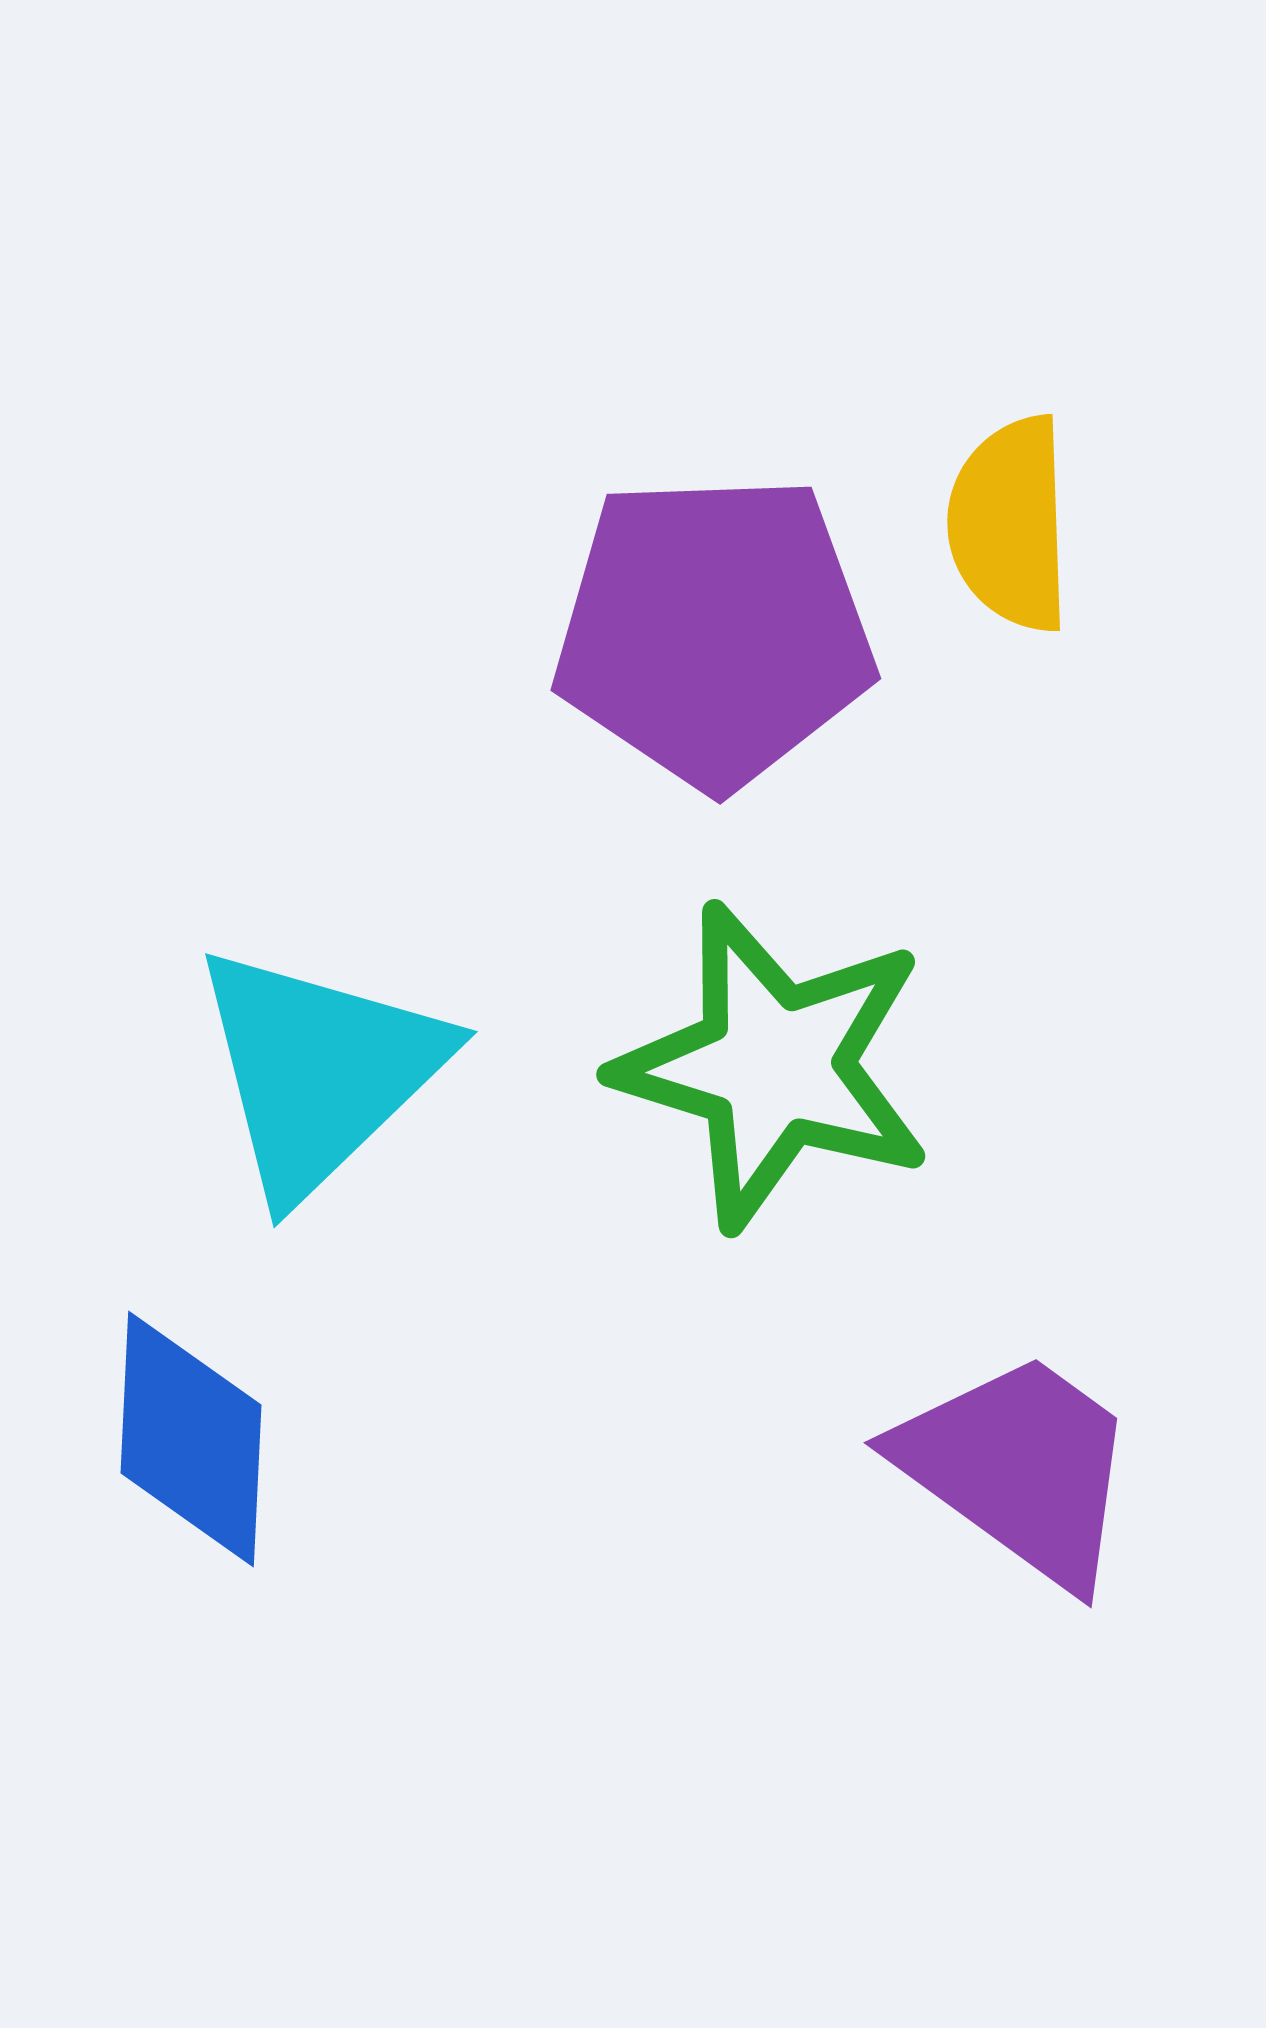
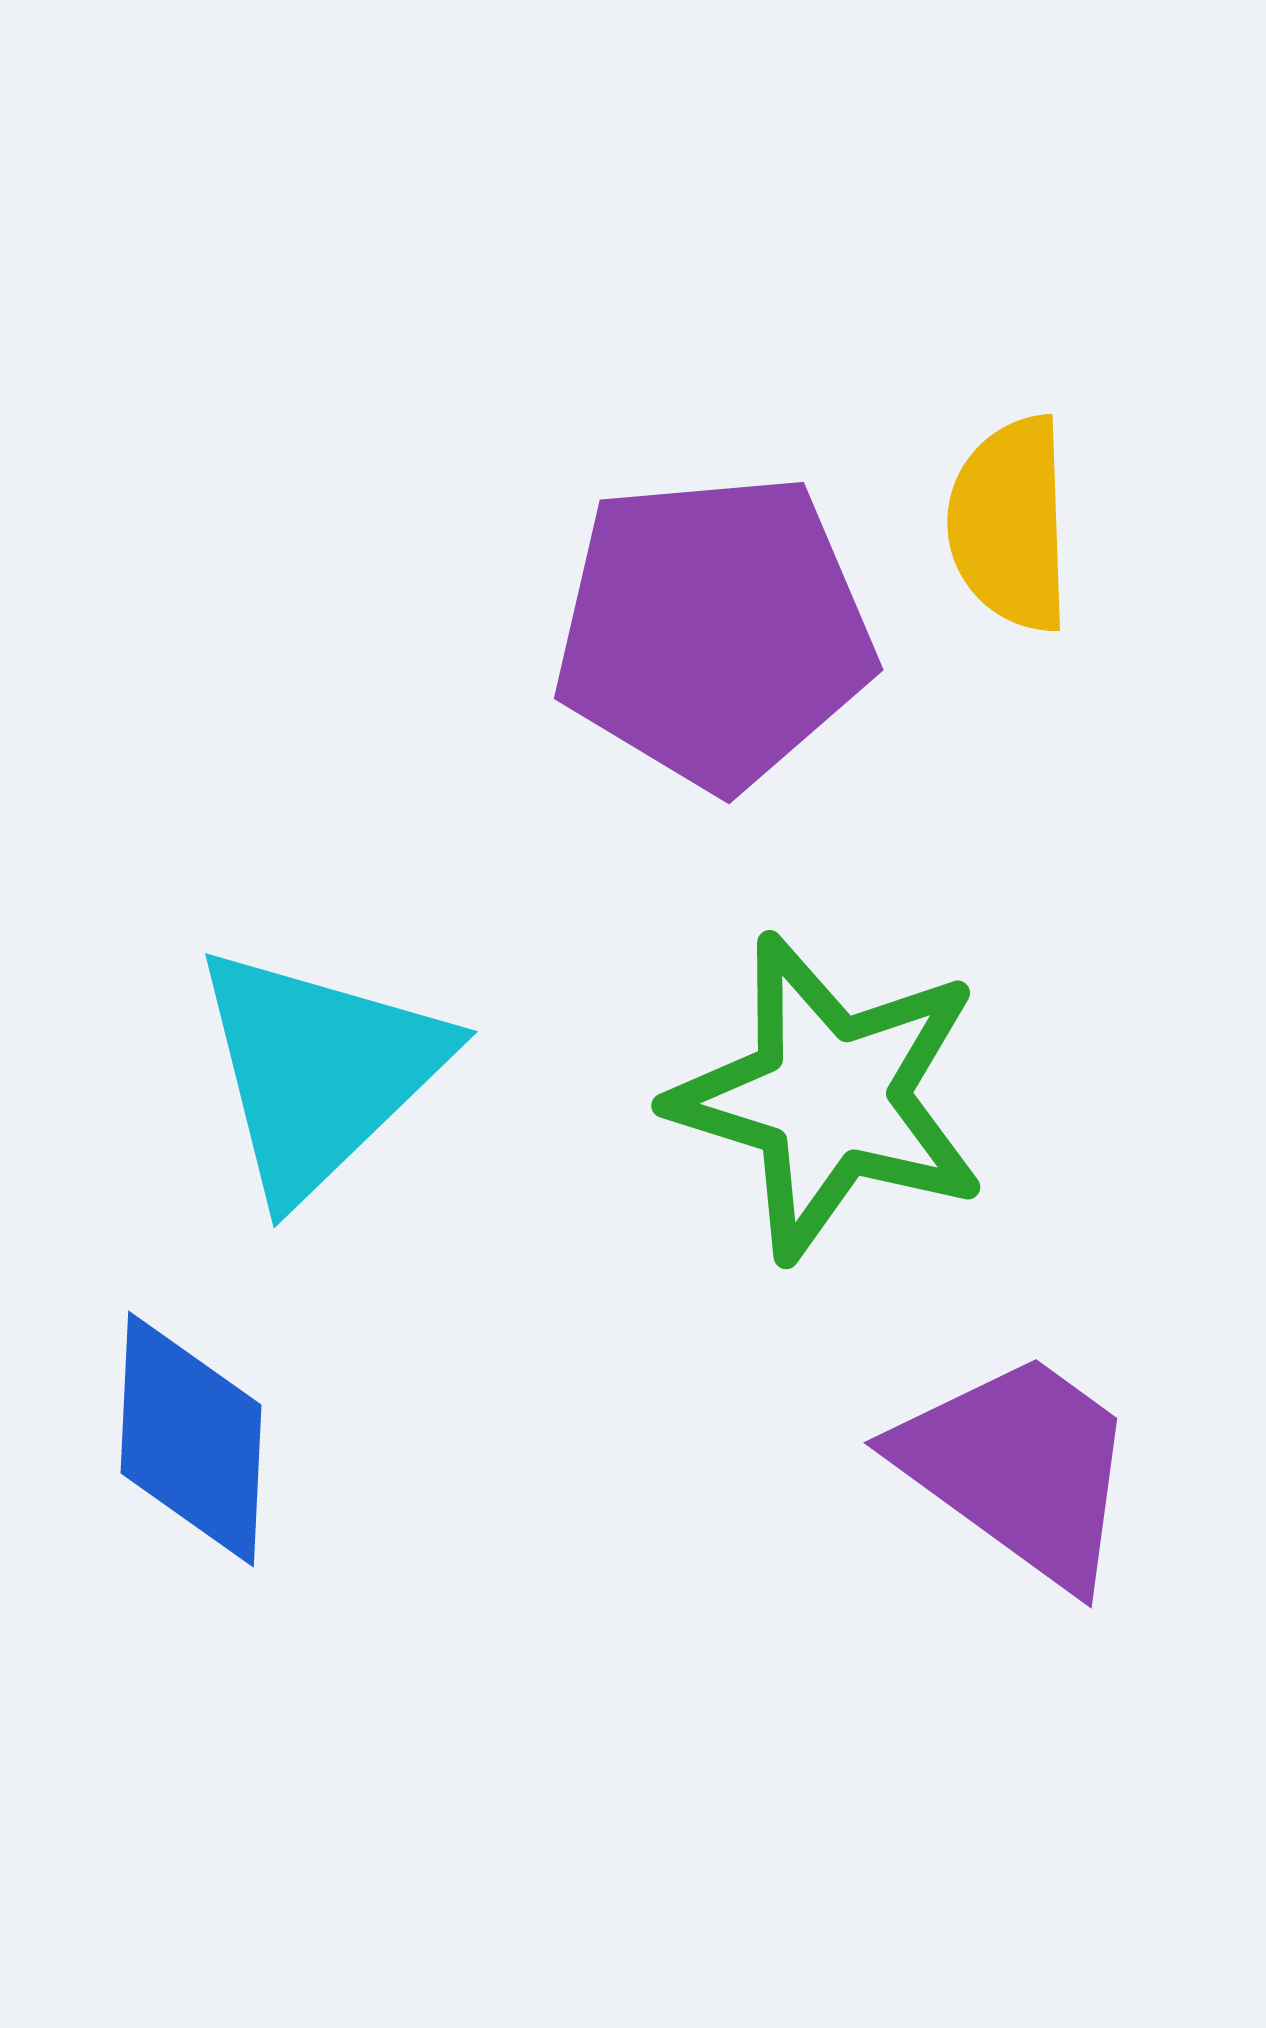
purple pentagon: rotated 3 degrees counterclockwise
green star: moved 55 px right, 31 px down
